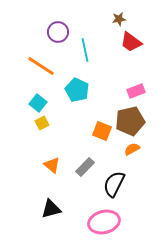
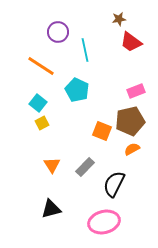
orange triangle: rotated 18 degrees clockwise
